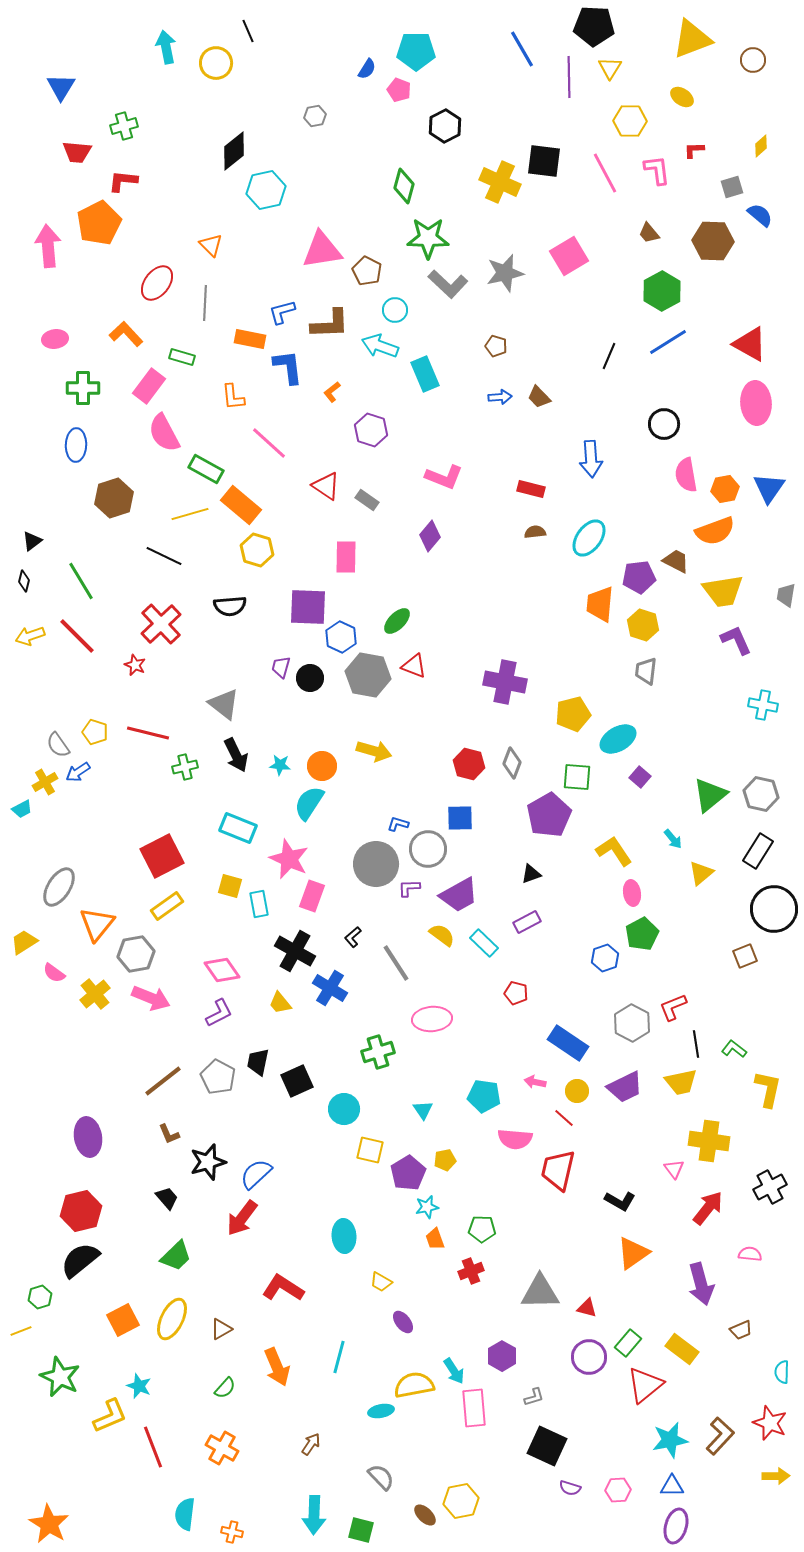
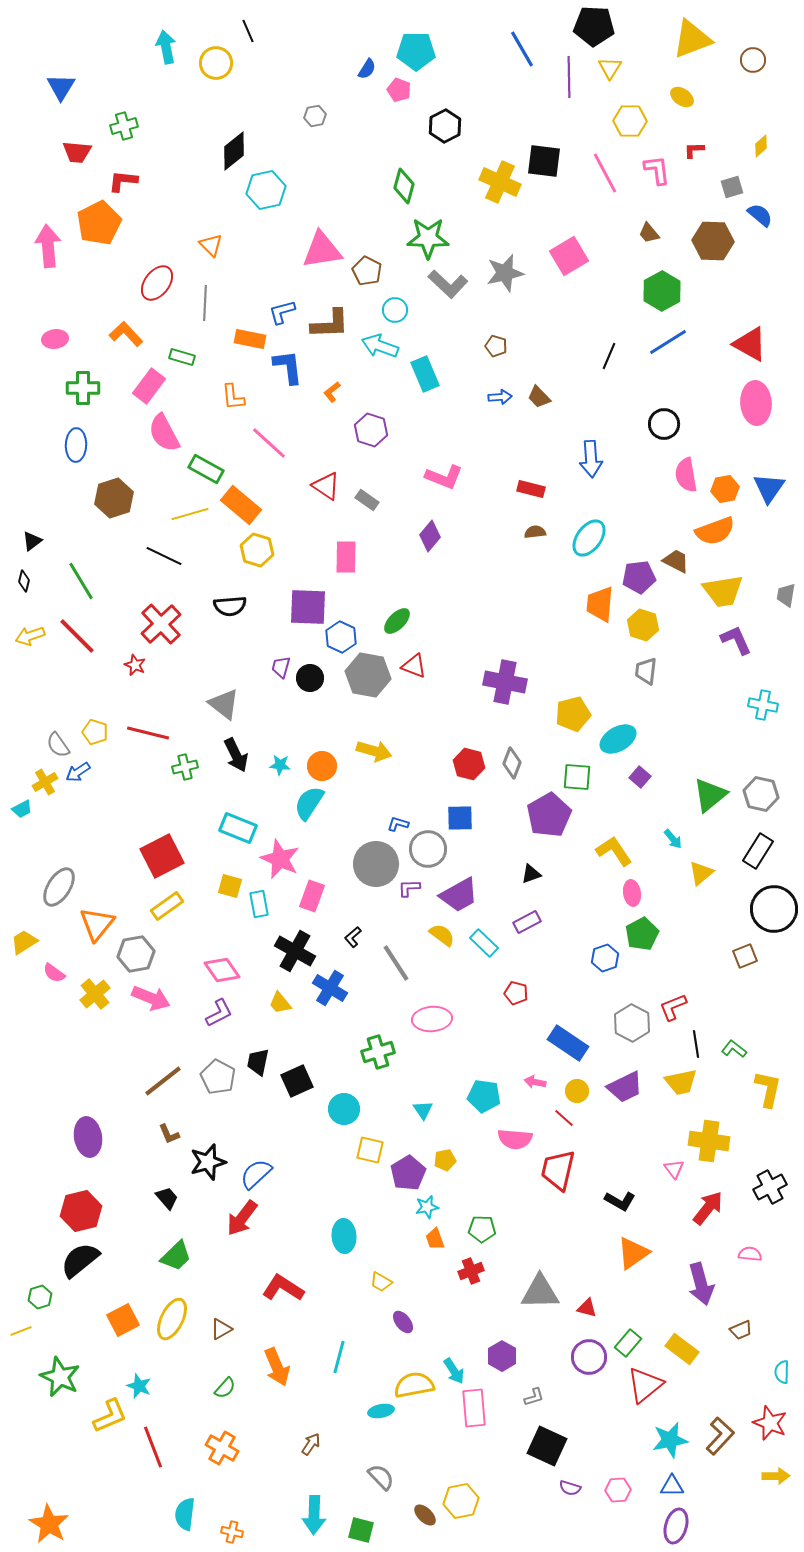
pink star at (289, 859): moved 9 px left
